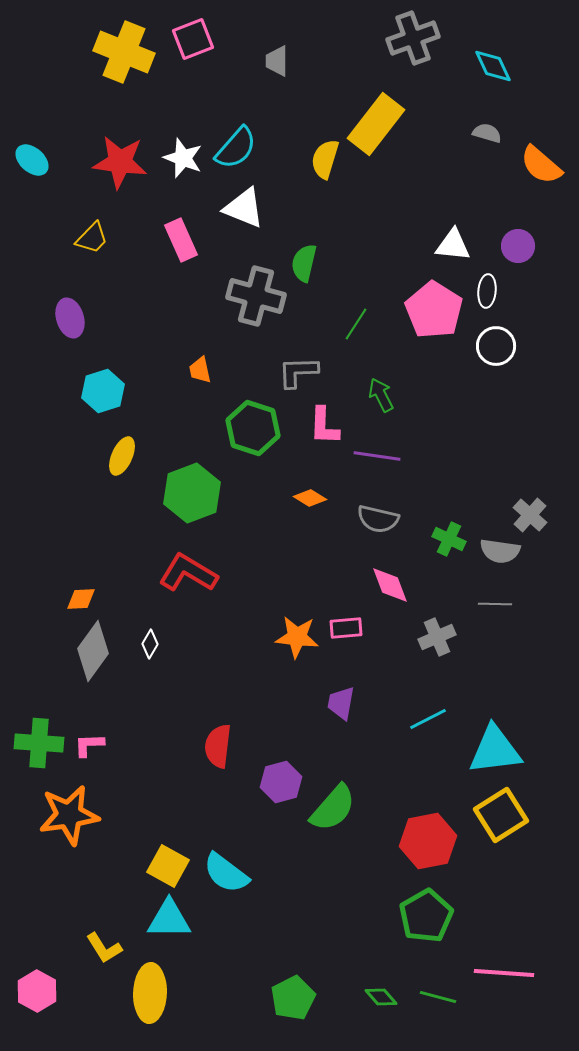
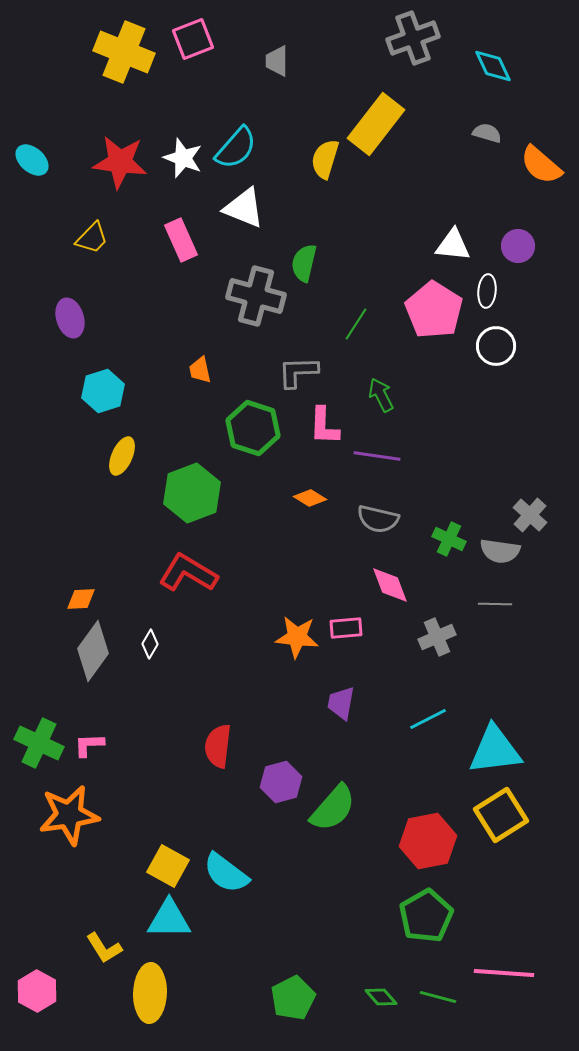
green cross at (39, 743): rotated 21 degrees clockwise
